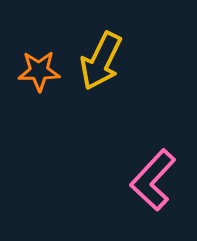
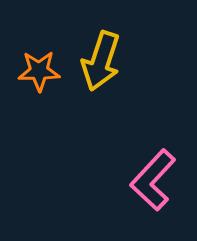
yellow arrow: rotated 8 degrees counterclockwise
